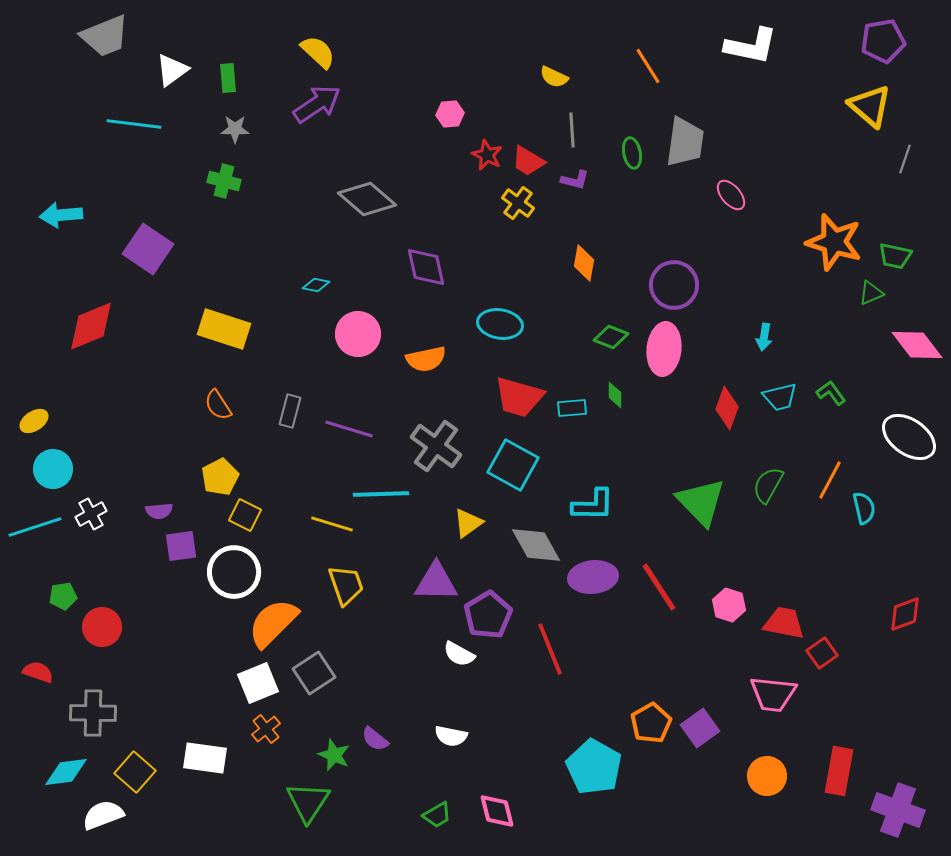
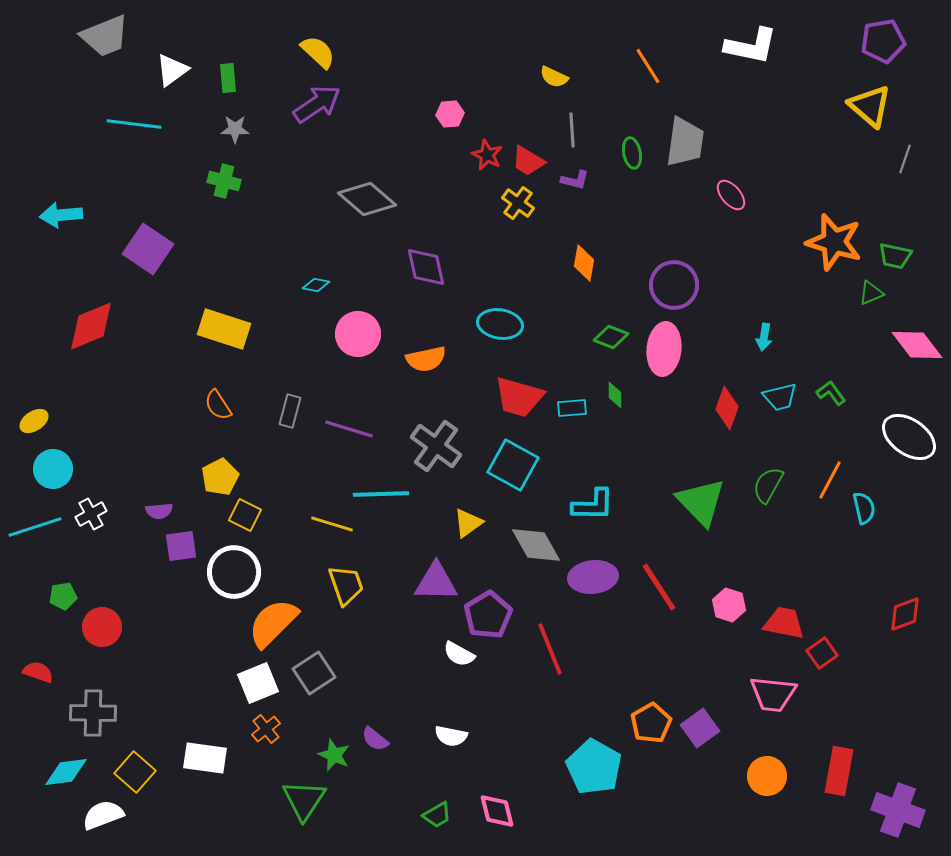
green triangle at (308, 802): moved 4 px left, 2 px up
